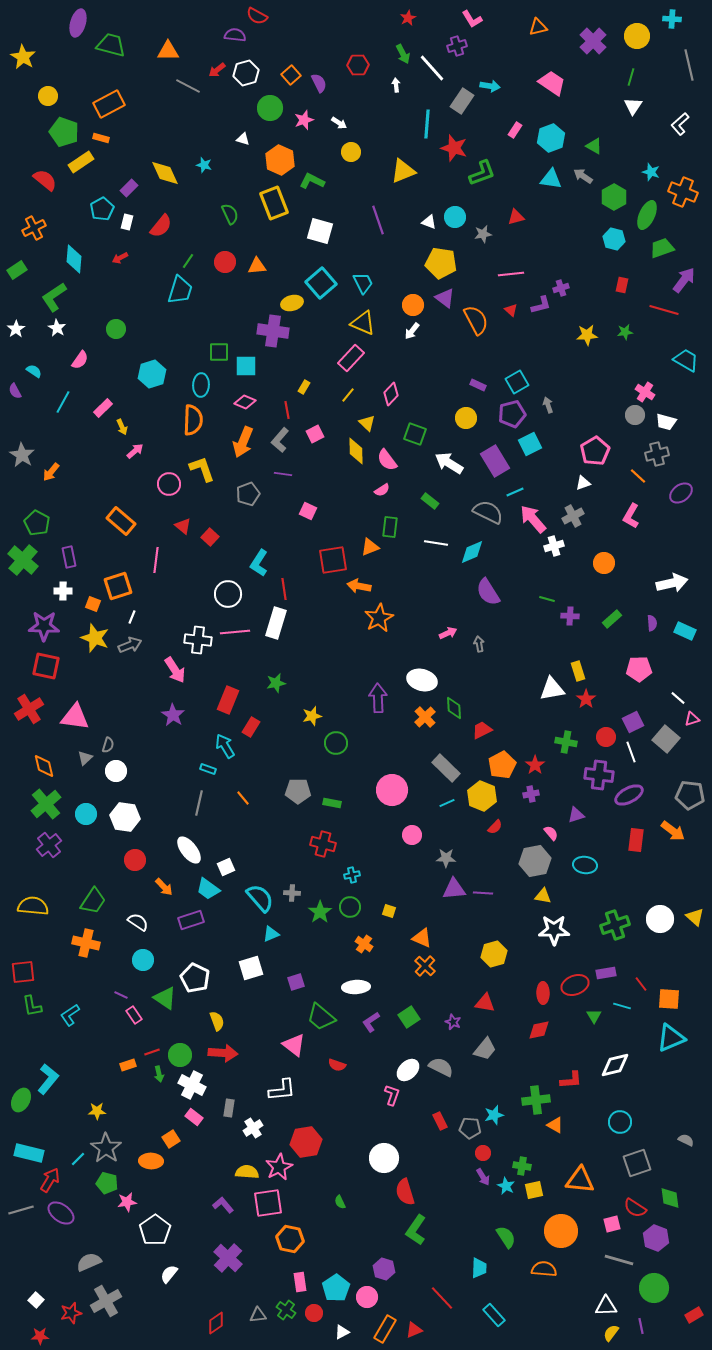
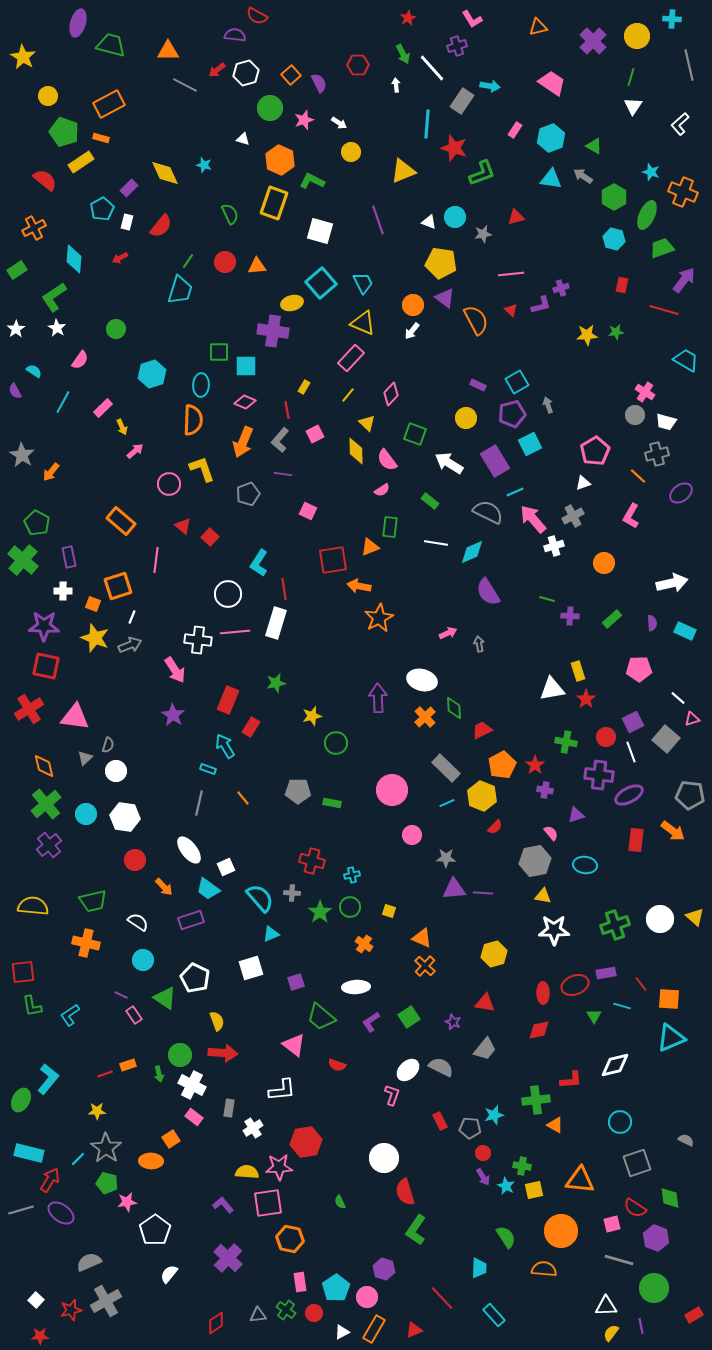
gray line at (188, 86): moved 3 px left, 1 px up
yellow rectangle at (274, 203): rotated 40 degrees clockwise
green star at (625, 332): moved 9 px left
purple cross at (531, 794): moved 14 px right, 4 px up; rotated 21 degrees clockwise
red cross at (323, 844): moved 11 px left, 17 px down
green trapezoid at (93, 901): rotated 44 degrees clockwise
red line at (152, 1052): moved 47 px left, 22 px down
pink star at (279, 1167): rotated 24 degrees clockwise
red star at (71, 1313): moved 3 px up
orange rectangle at (385, 1329): moved 11 px left
